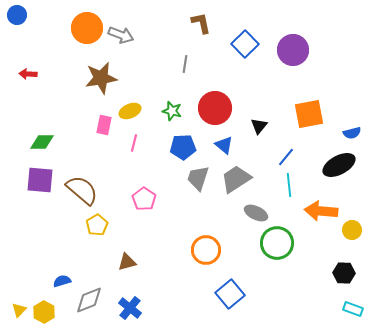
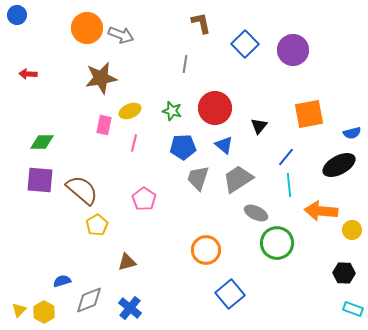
gray trapezoid at (236, 179): moved 2 px right
